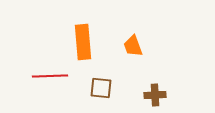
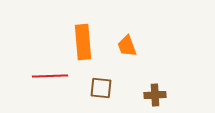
orange trapezoid: moved 6 px left
